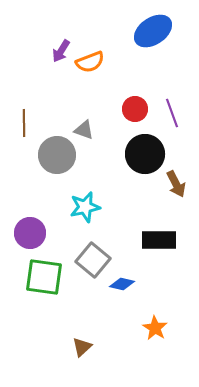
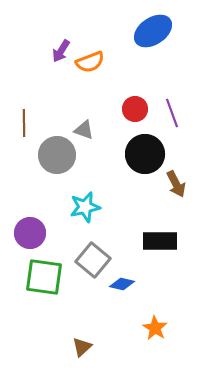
black rectangle: moved 1 px right, 1 px down
